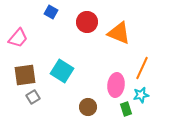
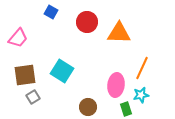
orange triangle: rotated 20 degrees counterclockwise
